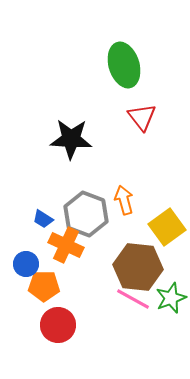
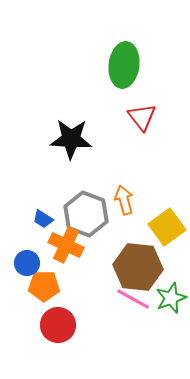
green ellipse: rotated 24 degrees clockwise
blue circle: moved 1 px right, 1 px up
